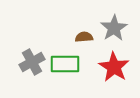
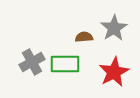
red star: moved 5 px down; rotated 12 degrees clockwise
